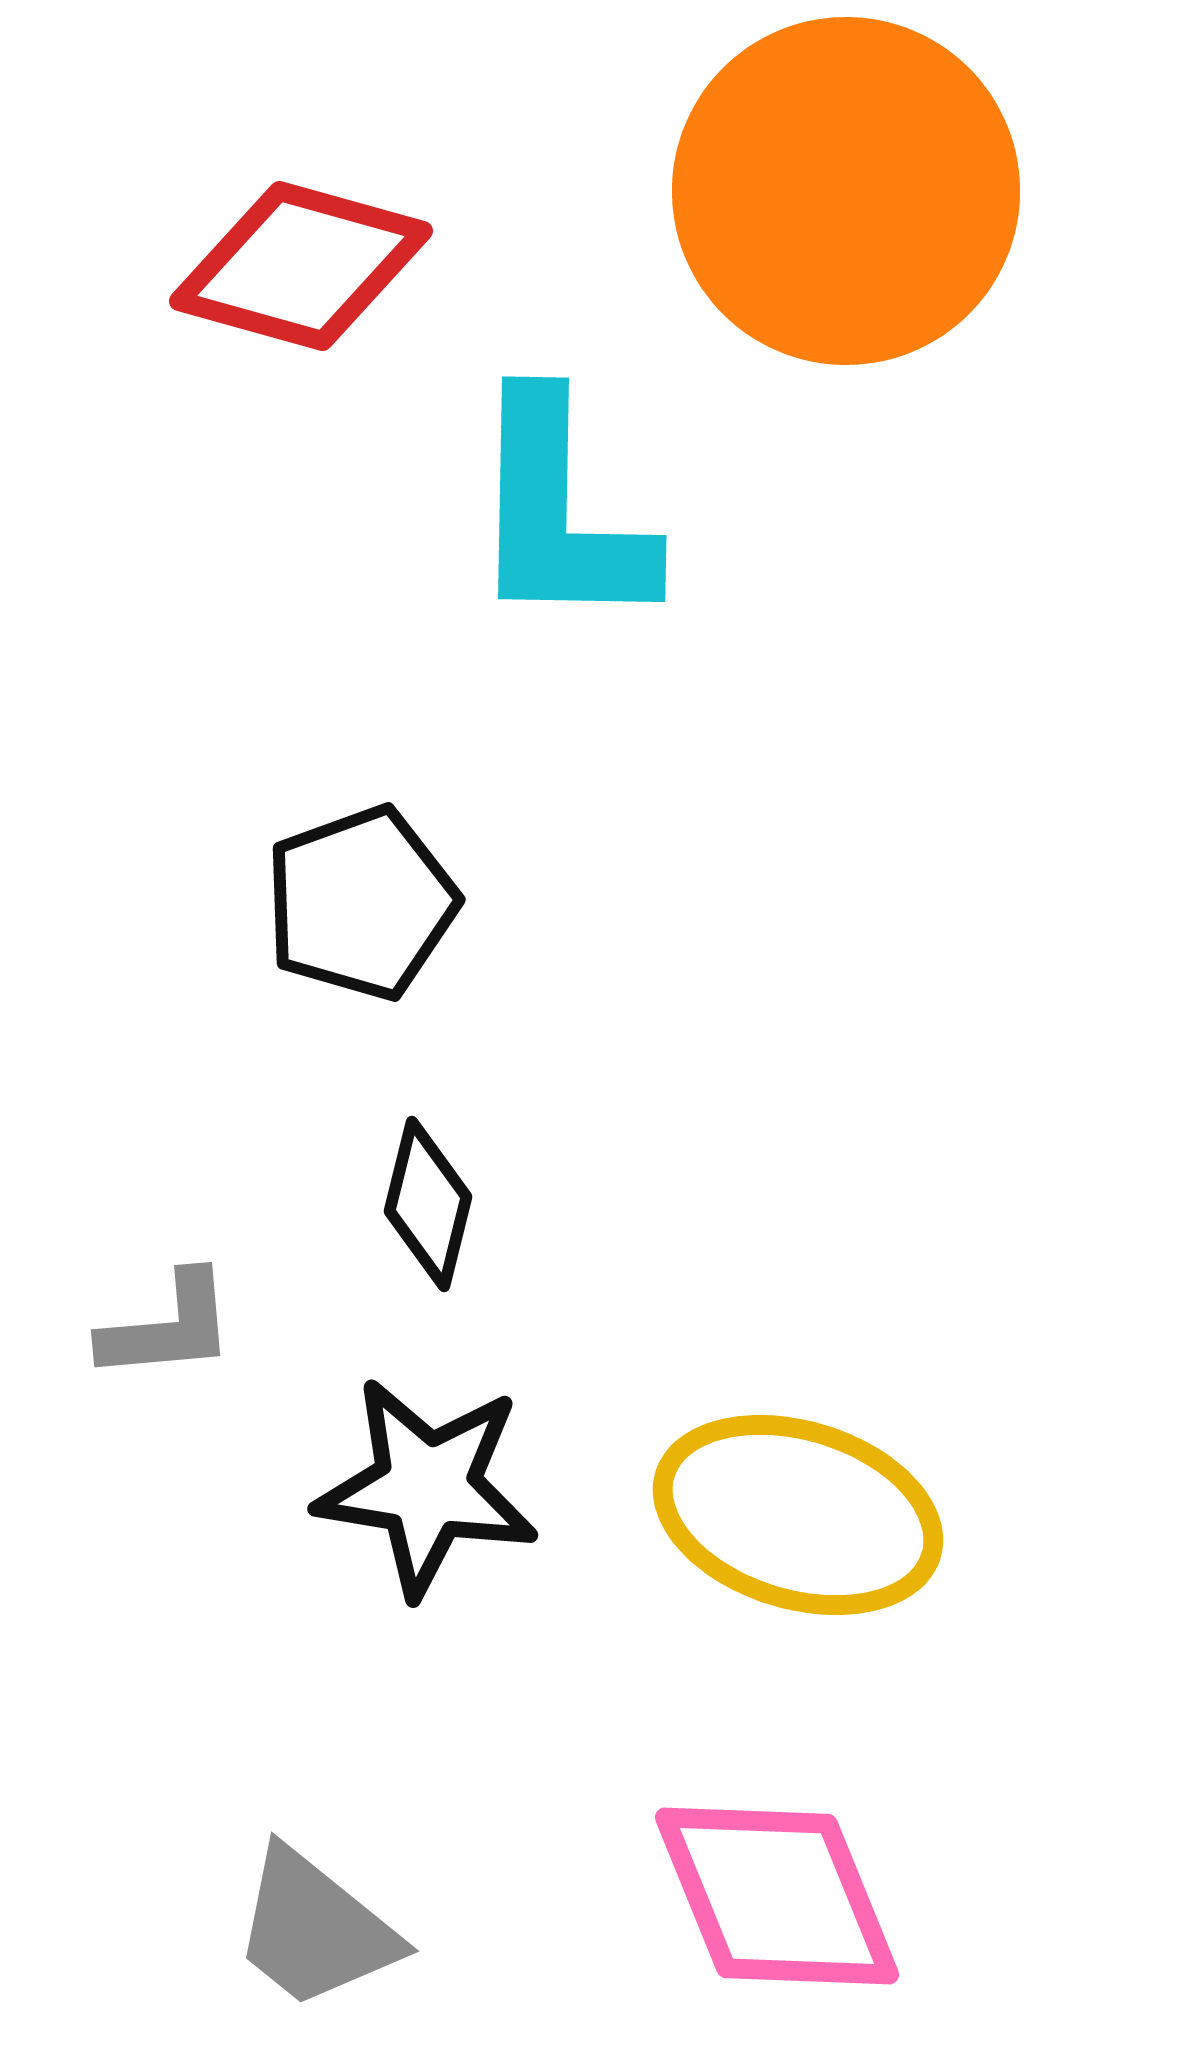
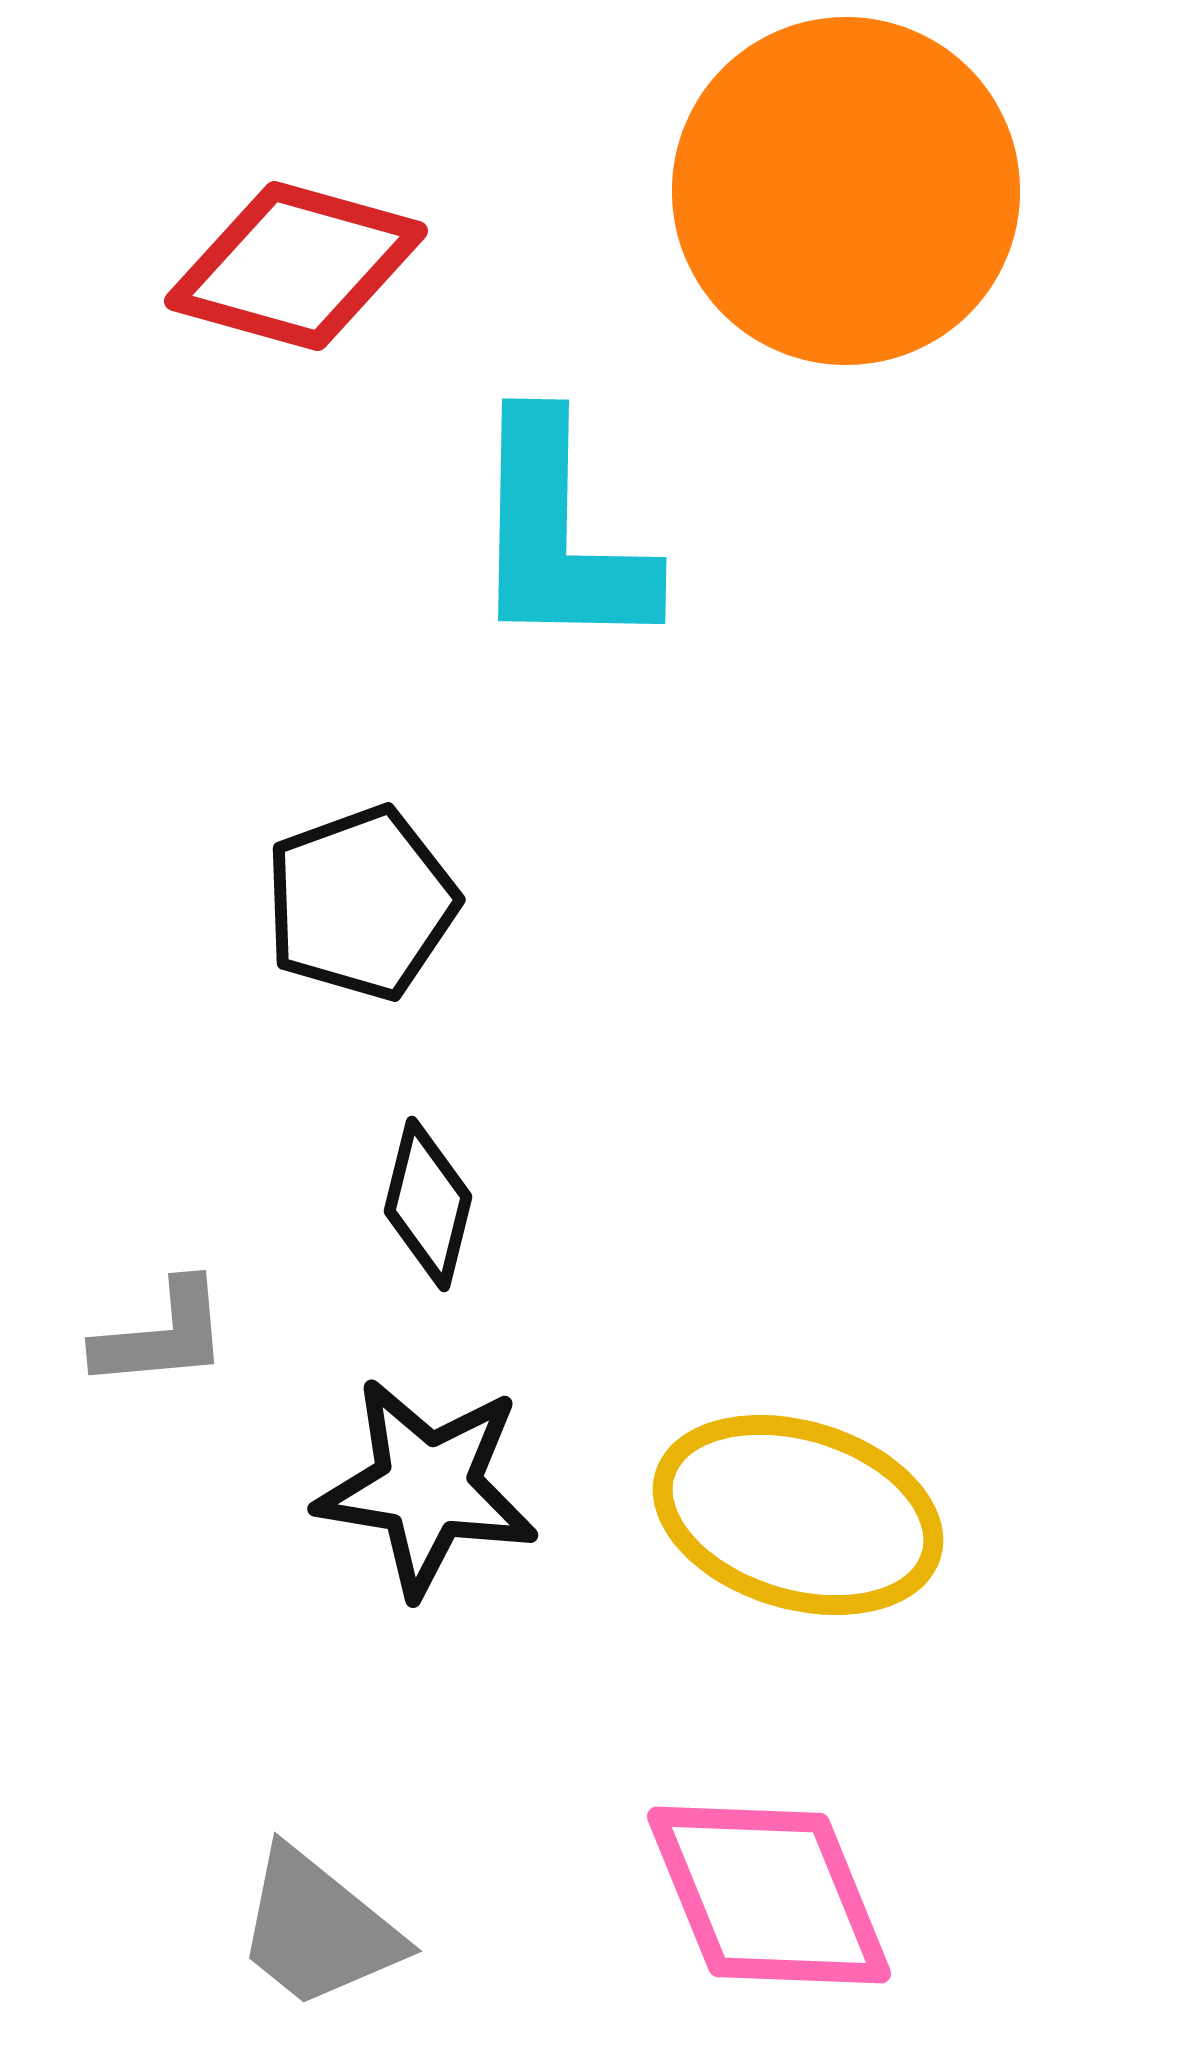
red diamond: moved 5 px left
cyan L-shape: moved 22 px down
gray L-shape: moved 6 px left, 8 px down
pink diamond: moved 8 px left, 1 px up
gray trapezoid: moved 3 px right
